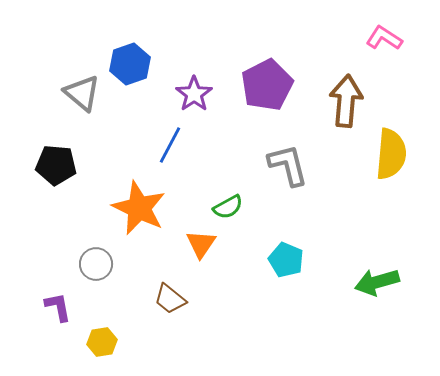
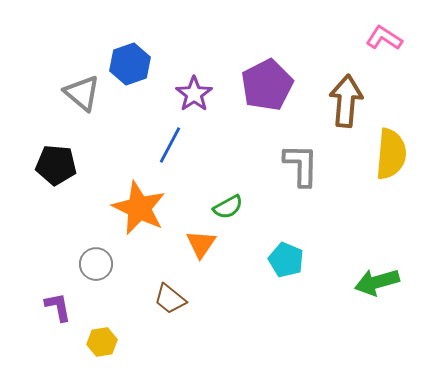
gray L-shape: moved 13 px right; rotated 15 degrees clockwise
